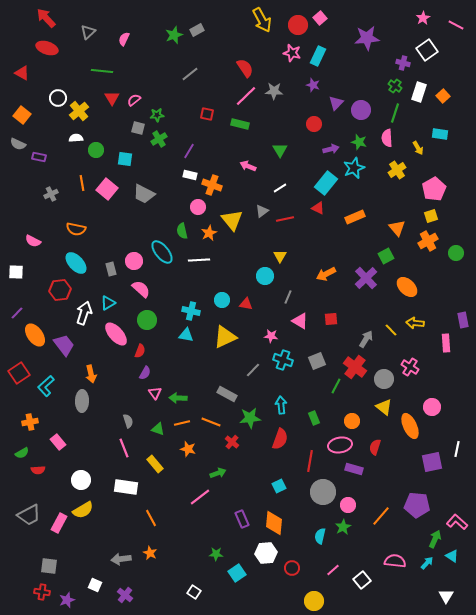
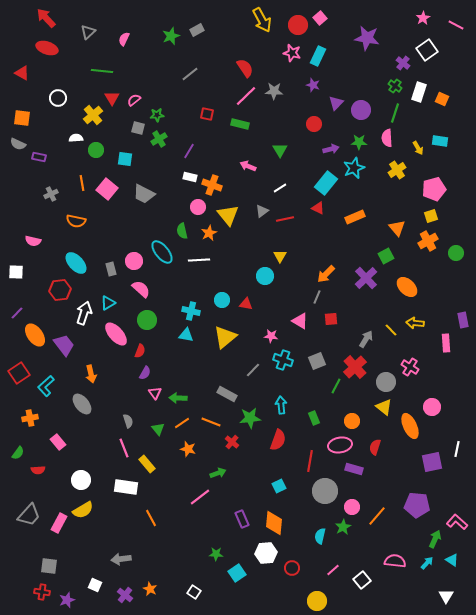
green star at (174, 35): moved 3 px left, 1 px down
purple star at (367, 38): rotated 15 degrees clockwise
purple cross at (403, 63): rotated 24 degrees clockwise
orange square at (443, 96): moved 1 px left, 3 px down; rotated 24 degrees counterclockwise
yellow cross at (79, 111): moved 14 px right, 4 px down
orange square at (22, 115): moved 3 px down; rotated 30 degrees counterclockwise
cyan rectangle at (440, 134): moved 7 px down
green star at (359, 142): rotated 14 degrees counterclockwise
white rectangle at (190, 175): moved 2 px down
pink pentagon at (434, 189): rotated 15 degrees clockwise
yellow triangle at (232, 220): moved 4 px left, 5 px up
orange semicircle at (76, 229): moved 8 px up
pink semicircle at (33, 241): rotated 14 degrees counterclockwise
orange arrow at (326, 274): rotated 18 degrees counterclockwise
gray line at (288, 297): moved 29 px right
yellow triangle at (225, 337): rotated 15 degrees counterclockwise
red cross at (355, 367): rotated 10 degrees clockwise
gray circle at (384, 379): moved 2 px right, 3 px down
gray ellipse at (82, 401): moved 3 px down; rotated 40 degrees counterclockwise
orange cross at (30, 422): moved 4 px up
orange line at (182, 423): rotated 21 degrees counterclockwise
green triangle at (158, 429): rotated 32 degrees clockwise
red semicircle at (280, 439): moved 2 px left, 1 px down
green semicircle at (22, 453): moved 4 px left; rotated 24 degrees counterclockwise
yellow rectangle at (155, 464): moved 8 px left
gray circle at (323, 492): moved 2 px right, 1 px up
pink circle at (348, 505): moved 4 px right, 2 px down
gray trapezoid at (29, 515): rotated 20 degrees counterclockwise
orange line at (381, 516): moved 4 px left
orange star at (150, 553): moved 36 px down
cyan triangle at (452, 556): moved 4 px down
yellow circle at (314, 601): moved 3 px right
